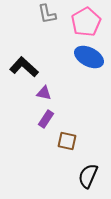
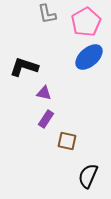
blue ellipse: rotated 68 degrees counterclockwise
black L-shape: rotated 24 degrees counterclockwise
